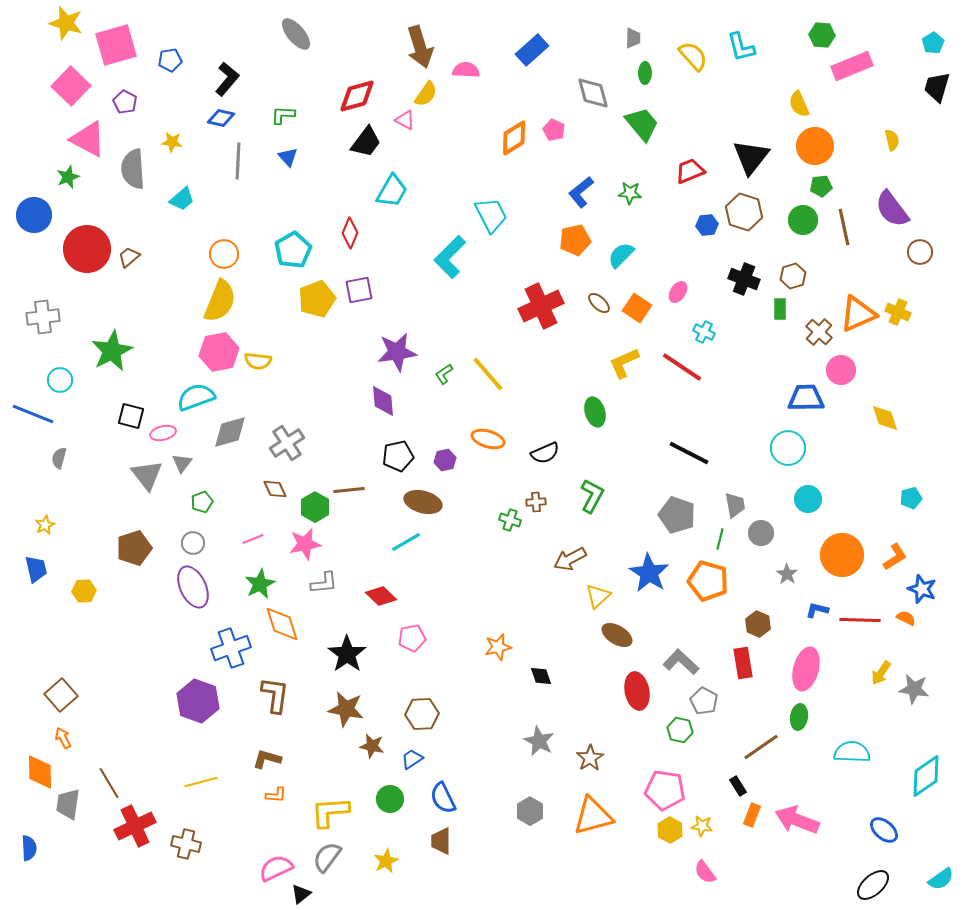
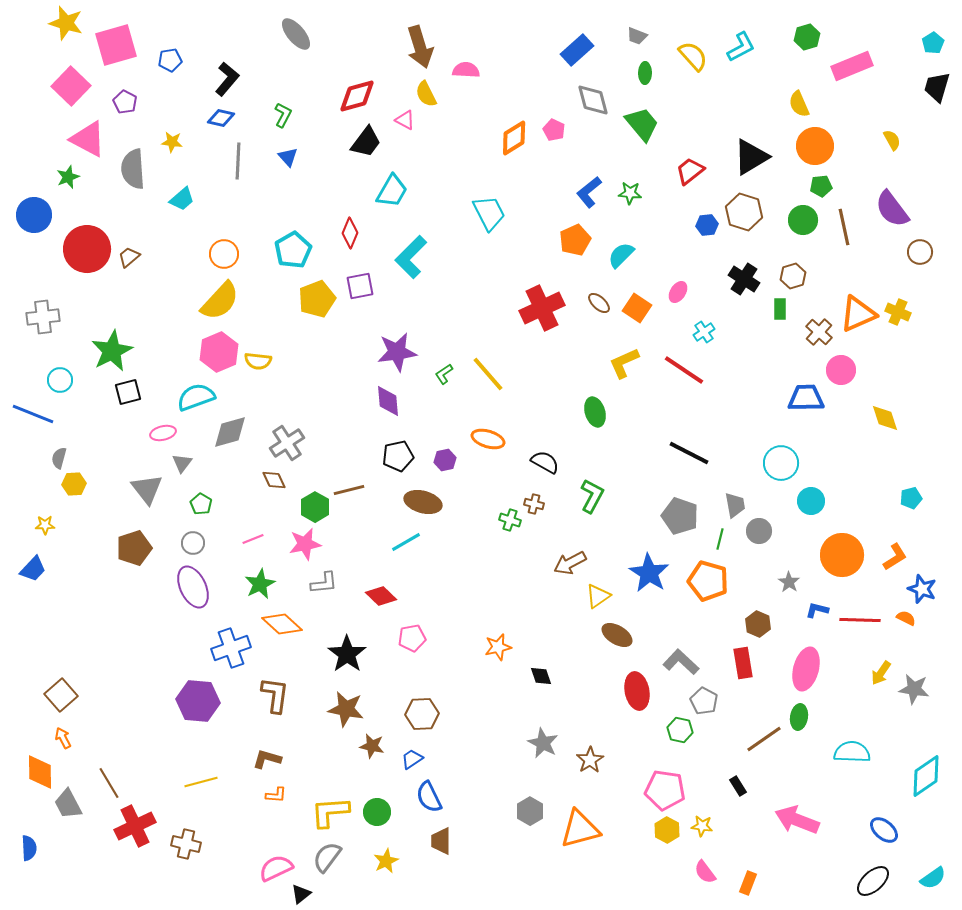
green hexagon at (822, 35): moved 15 px left, 2 px down; rotated 20 degrees counterclockwise
gray trapezoid at (633, 38): moved 4 px right, 2 px up; rotated 110 degrees clockwise
cyan L-shape at (741, 47): rotated 104 degrees counterclockwise
blue rectangle at (532, 50): moved 45 px right
gray diamond at (593, 93): moved 7 px down
yellow semicircle at (426, 94): rotated 120 degrees clockwise
green L-shape at (283, 115): rotated 115 degrees clockwise
yellow semicircle at (892, 140): rotated 15 degrees counterclockwise
black triangle at (751, 157): rotated 21 degrees clockwise
red trapezoid at (690, 171): rotated 16 degrees counterclockwise
blue L-shape at (581, 192): moved 8 px right
cyan trapezoid at (491, 215): moved 2 px left, 2 px up
orange pentagon at (575, 240): rotated 12 degrees counterclockwise
cyan L-shape at (450, 257): moved 39 px left
black cross at (744, 279): rotated 12 degrees clockwise
purple square at (359, 290): moved 1 px right, 4 px up
yellow semicircle at (220, 301): rotated 21 degrees clockwise
red cross at (541, 306): moved 1 px right, 2 px down
cyan cross at (704, 332): rotated 30 degrees clockwise
pink hexagon at (219, 352): rotated 12 degrees counterclockwise
red line at (682, 367): moved 2 px right, 3 px down
purple diamond at (383, 401): moved 5 px right
black square at (131, 416): moved 3 px left, 24 px up; rotated 28 degrees counterclockwise
cyan circle at (788, 448): moved 7 px left, 15 px down
black semicircle at (545, 453): moved 9 px down; rotated 128 degrees counterclockwise
gray triangle at (147, 475): moved 14 px down
brown diamond at (275, 489): moved 1 px left, 9 px up
brown line at (349, 490): rotated 8 degrees counterclockwise
cyan circle at (808, 499): moved 3 px right, 2 px down
green pentagon at (202, 502): moved 1 px left, 2 px down; rotated 20 degrees counterclockwise
brown cross at (536, 502): moved 2 px left, 2 px down; rotated 18 degrees clockwise
gray pentagon at (677, 515): moved 3 px right, 1 px down
yellow star at (45, 525): rotated 24 degrees clockwise
gray circle at (761, 533): moved 2 px left, 2 px up
brown arrow at (570, 559): moved 4 px down
blue trapezoid at (36, 569): moved 3 px left; rotated 56 degrees clockwise
gray star at (787, 574): moved 2 px right, 8 px down
yellow hexagon at (84, 591): moved 10 px left, 107 px up
yellow triangle at (598, 596): rotated 8 degrees clockwise
orange diamond at (282, 624): rotated 30 degrees counterclockwise
purple hexagon at (198, 701): rotated 15 degrees counterclockwise
gray star at (539, 741): moved 4 px right, 2 px down
brown line at (761, 747): moved 3 px right, 8 px up
brown star at (590, 758): moved 2 px down
blue semicircle at (443, 798): moved 14 px left, 1 px up
green circle at (390, 799): moved 13 px left, 13 px down
gray trapezoid at (68, 804): rotated 36 degrees counterclockwise
orange rectangle at (752, 815): moved 4 px left, 68 px down
orange triangle at (593, 816): moved 13 px left, 13 px down
yellow hexagon at (670, 830): moved 3 px left
cyan semicircle at (941, 879): moved 8 px left, 1 px up
black ellipse at (873, 885): moved 4 px up
